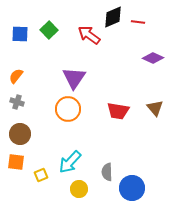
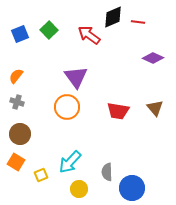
blue square: rotated 24 degrees counterclockwise
purple triangle: moved 2 px right, 1 px up; rotated 10 degrees counterclockwise
orange circle: moved 1 px left, 2 px up
orange square: rotated 24 degrees clockwise
